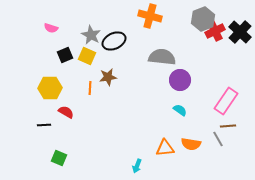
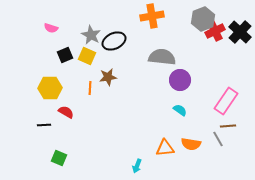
orange cross: moved 2 px right; rotated 25 degrees counterclockwise
